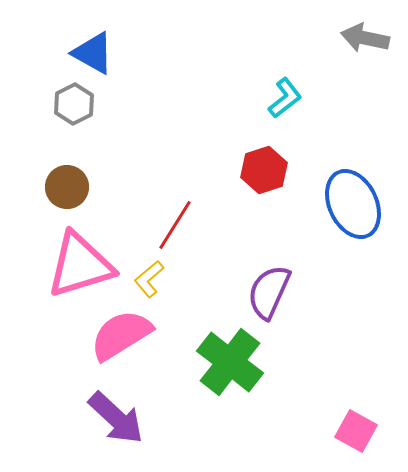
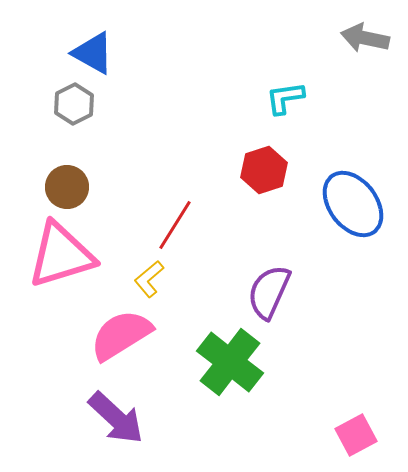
cyan L-shape: rotated 150 degrees counterclockwise
blue ellipse: rotated 12 degrees counterclockwise
pink triangle: moved 19 px left, 10 px up
pink square: moved 4 px down; rotated 33 degrees clockwise
